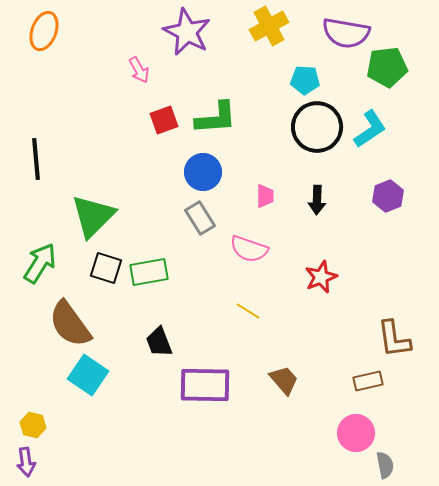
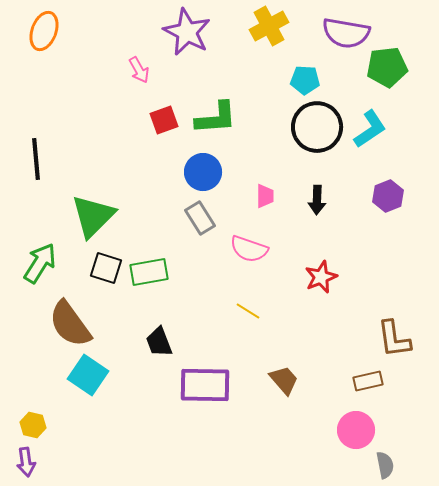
pink circle: moved 3 px up
